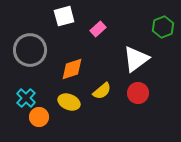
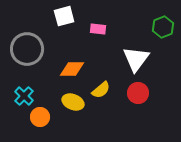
pink rectangle: rotated 49 degrees clockwise
gray circle: moved 3 px left, 1 px up
white triangle: rotated 16 degrees counterclockwise
orange diamond: rotated 20 degrees clockwise
yellow semicircle: moved 1 px left, 1 px up
cyan cross: moved 2 px left, 2 px up
yellow ellipse: moved 4 px right
orange circle: moved 1 px right
